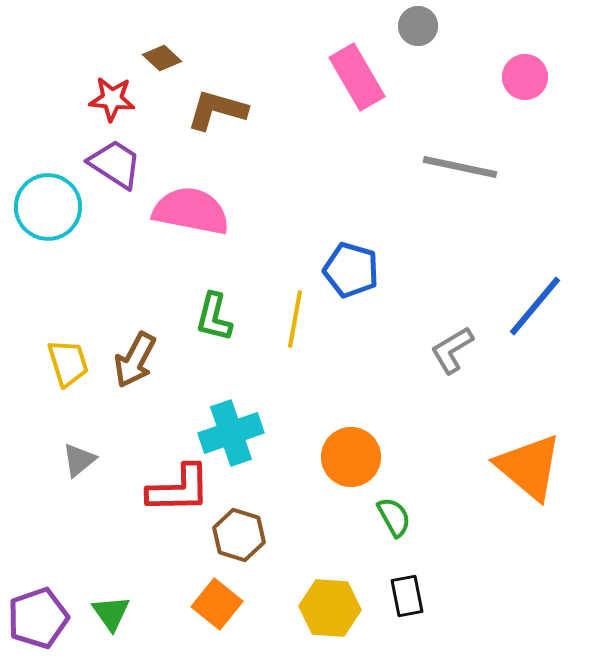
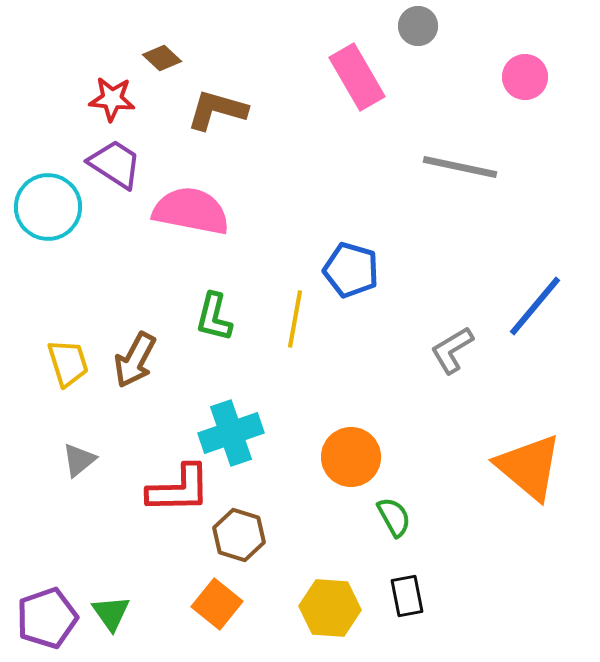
purple pentagon: moved 9 px right
